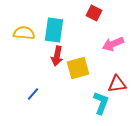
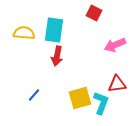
pink arrow: moved 2 px right, 1 px down
yellow square: moved 2 px right, 30 px down
blue line: moved 1 px right, 1 px down
